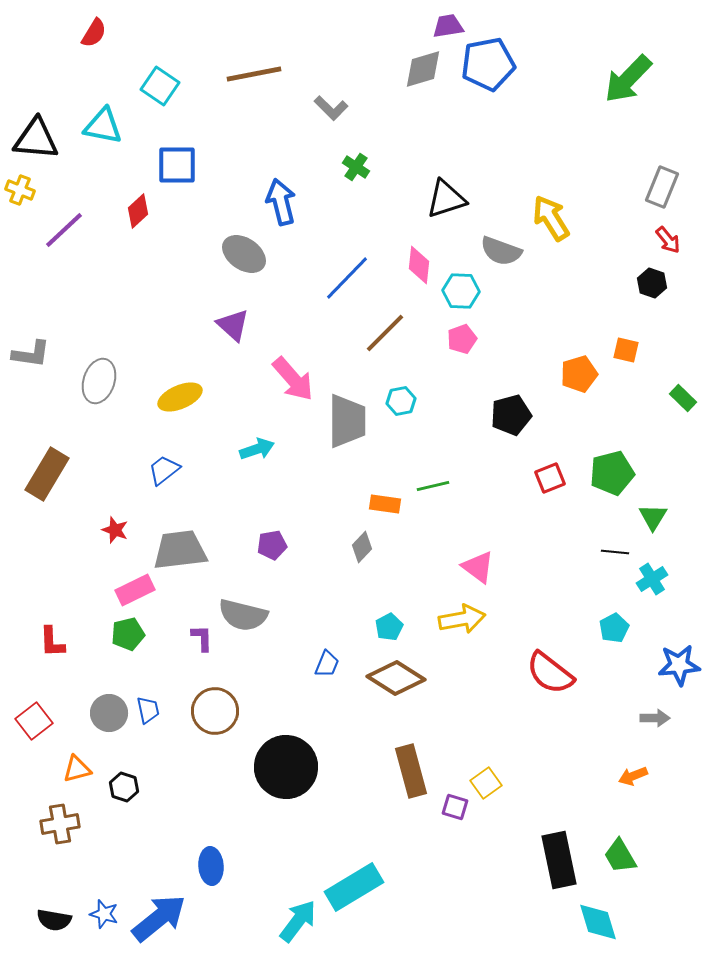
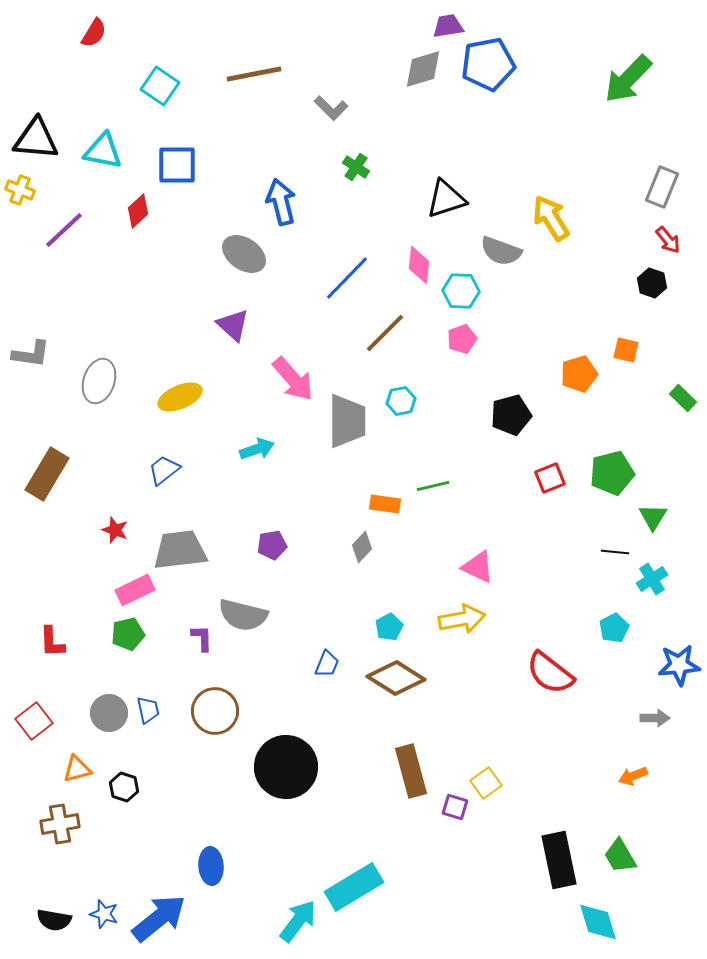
cyan triangle at (103, 126): moved 25 px down
pink triangle at (478, 567): rotated 12 degrees counterclockwise
